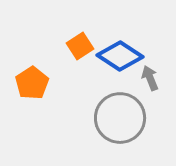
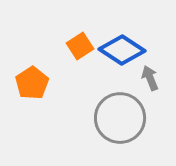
blue diamond: moved 2 px right, 6 px up
